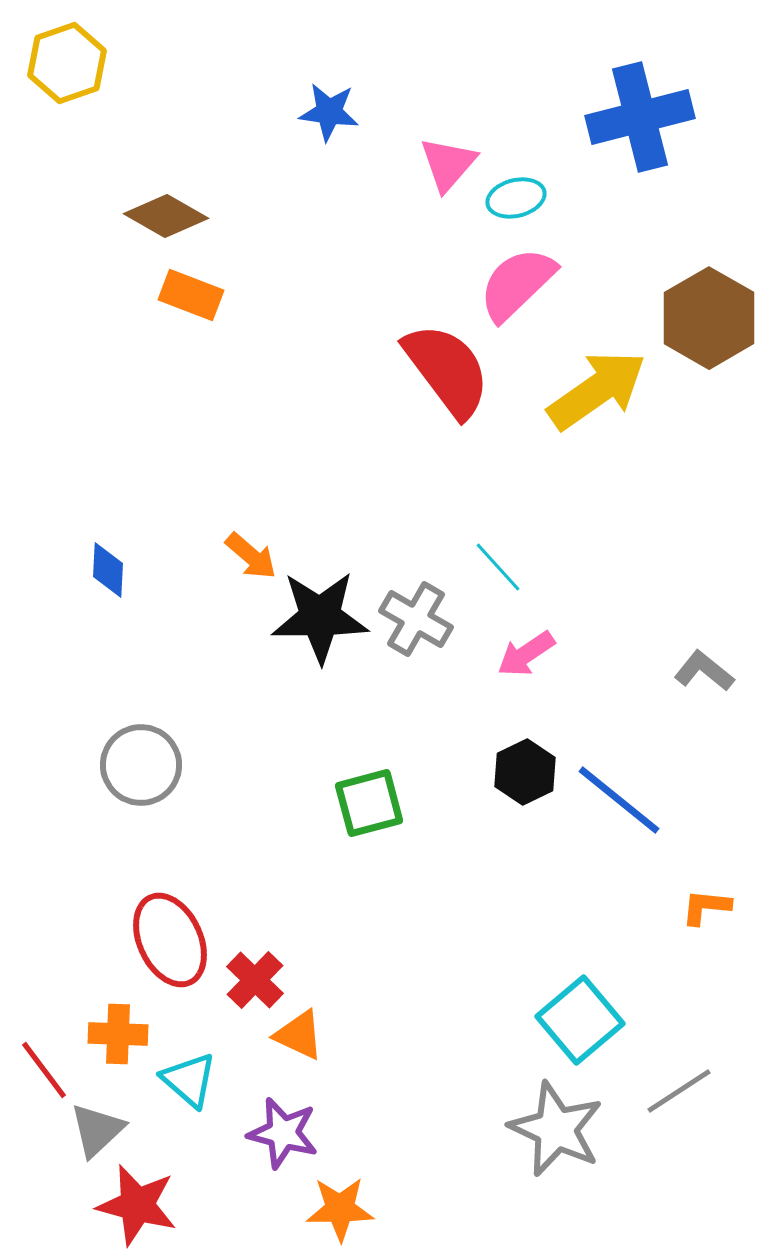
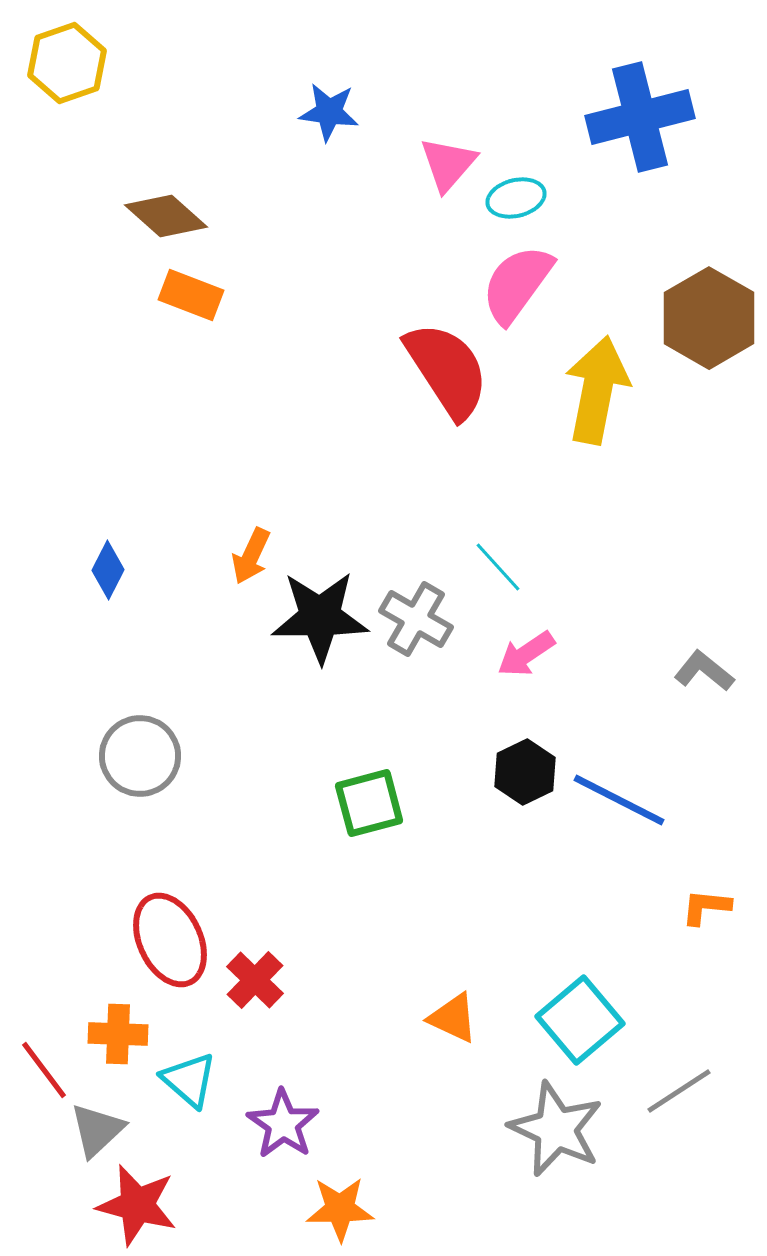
brown diamond: rotated 12 degrees clockwise
pink semicircle: rotated 10 degrees counterclockwise
red semicircle: rotated 4 degrees clockwise
yellow arrow: rotated 44 degrees counterclockwise
orange arrow: rotated 74 degrees clockwise
blue diamond: rotated 24 degrees clockwise
gray circle: moved 1 px left, 9 px up
blue line: rotated 12 degrees counterclockwise
orange triangle: moved 154 px right, 17 px up
purple star: moved 9 px up; rotated 20 degrees clockwise
